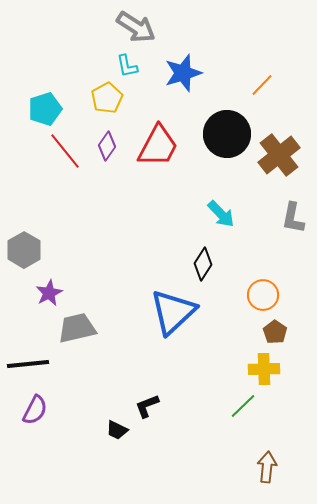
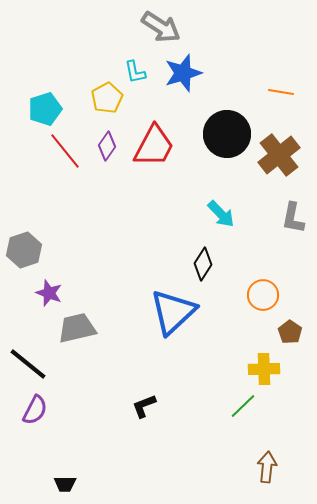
gray arrow: moved 25 px right
cyan L-shape: moved 8 px right, 6 px down
orange line: moved 19 px right, 7 px down; rotated 55 degrees clockwise
red trapezoid: moved 4 px left
gray hexagon: rotated 12 degrees clockwise
purple star: rotated 24 degrees counterclockwise
brown pentagon: moved 15 px right
black line: rotated 45 degrees clockwise
black L-shape: moved 3 px left
black trapezoid: moved 52 px left, 54 px down; rotated 25 degrees counterclockwise
